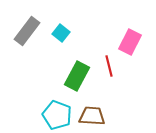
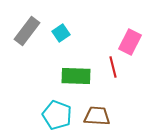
cyan square: rotated 18 degrees clockwise
red line: moved 4 px right, 1 px down
green rectangle: moved 1 px left; rotated 64 degrees clockwise
brown trapezoid: moved 5 px right
